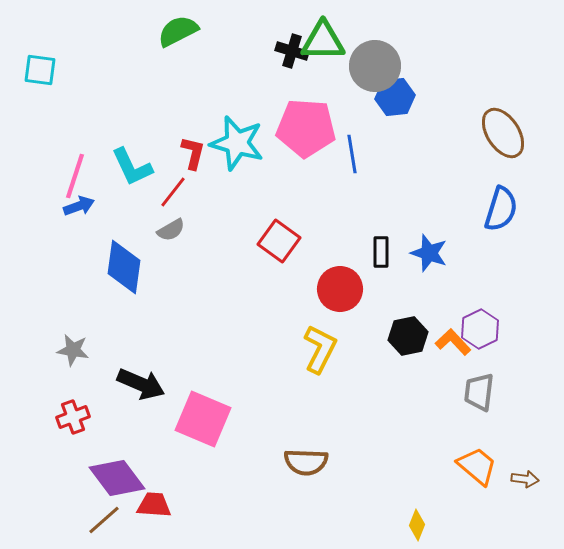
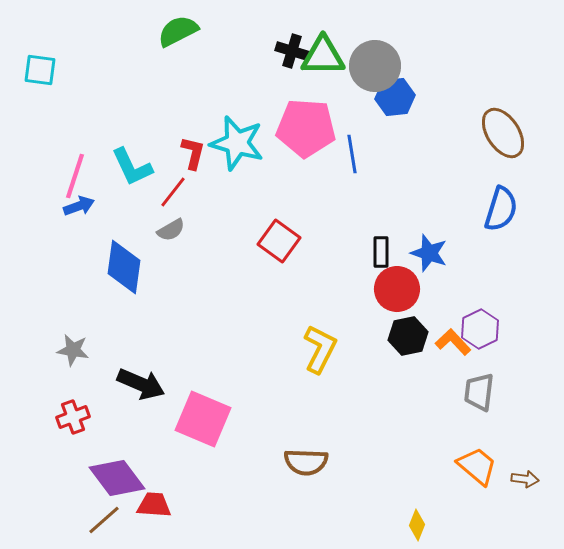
green triangle: moved 15 px down
red circle: moved 57 px right
